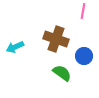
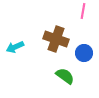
blue circle: moved 3 px up
green semicircle: moved 3 px right, 3 px down
